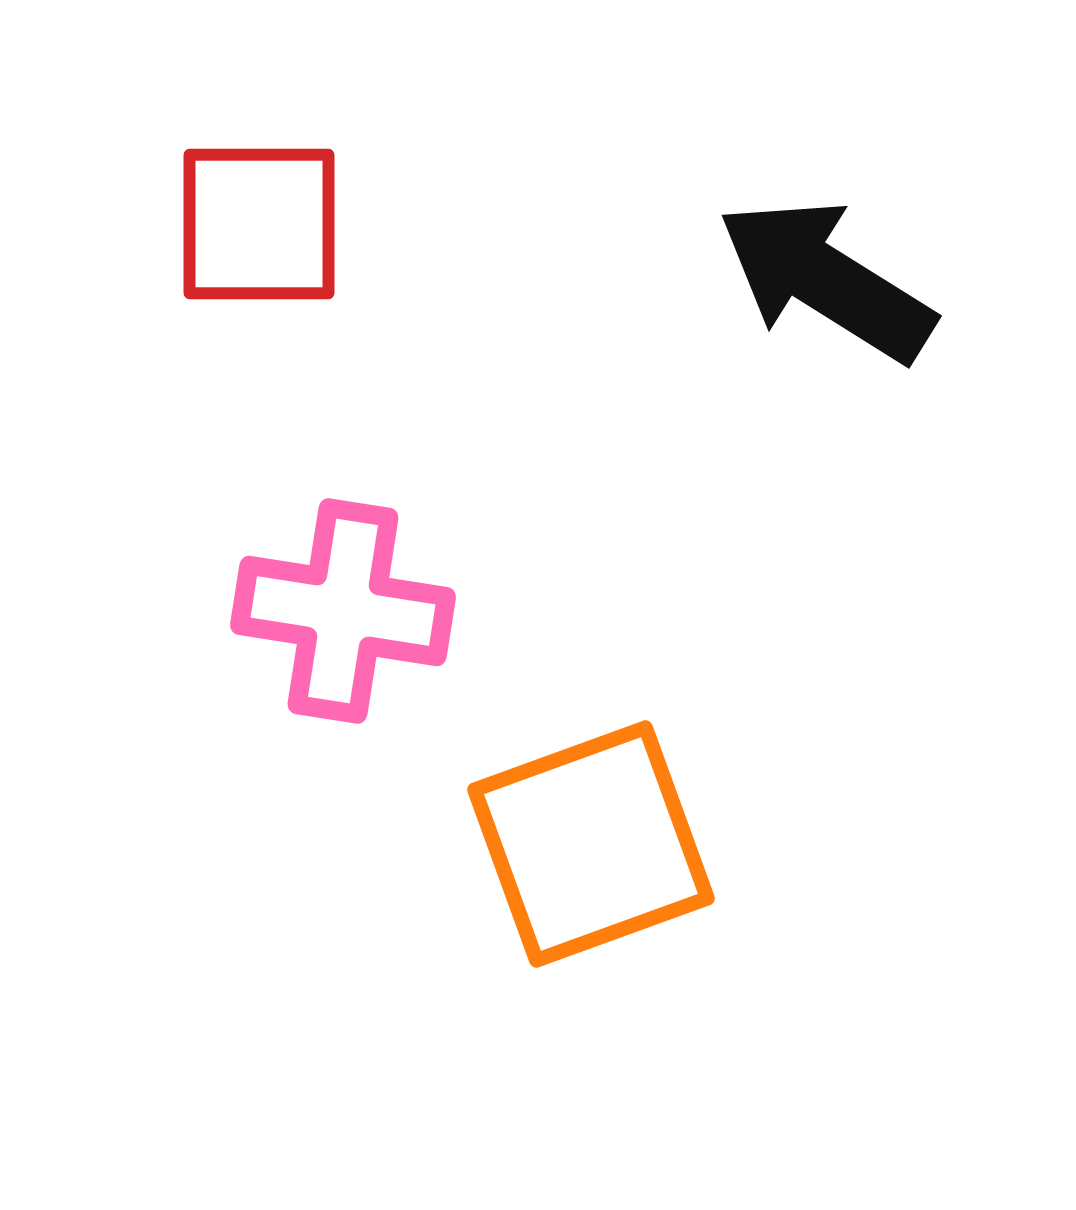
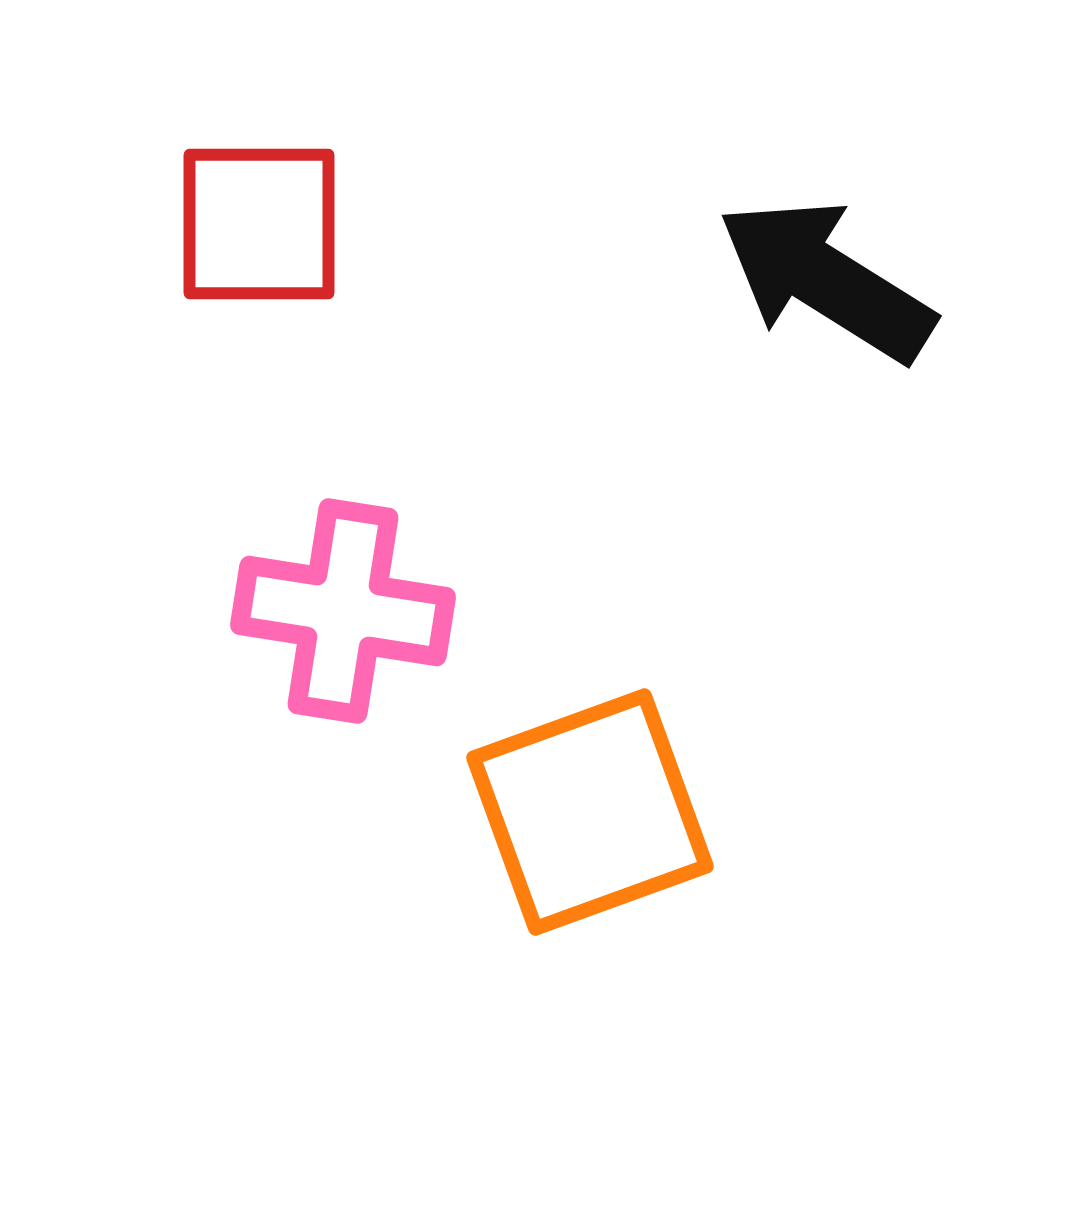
orange square: moved 1 px left, 32 px up
